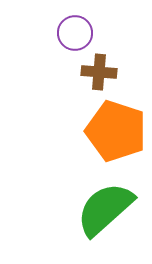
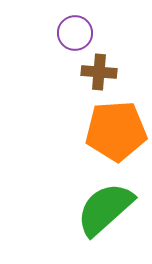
orange pentagon: rotated 22 degrees counterclockwise
